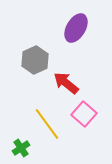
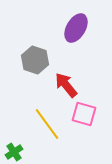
gray hexagon: rotated 16 degrees counterclockwise
red arrow: moved 2 px down; rotated 12 degrees clockwise
pink square: rotated 25 degrees counterclockwise
green cross: moved 7 px left, 4 px down
